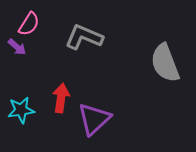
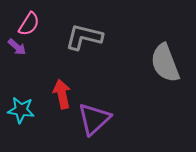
gray L-shape: rotated 9 degrees counterclockwise
red arrow: moved 1 px right, 4 px up; rotated 20 degrees counterclockwise
cyan star: rotated 16 degrees clockwise
